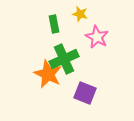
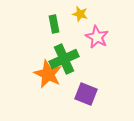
purple square: moved 1 px right, 1 px down
